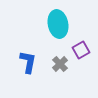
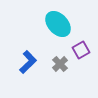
cyan ellipse: rotated 32 degrees counterclockwise
blue L-shape: rotated 35 degrees clockwise
